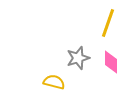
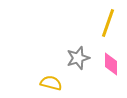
pink diamond: moved 2 px down
yellow semicircle: moved 3 px left, 1 px down
